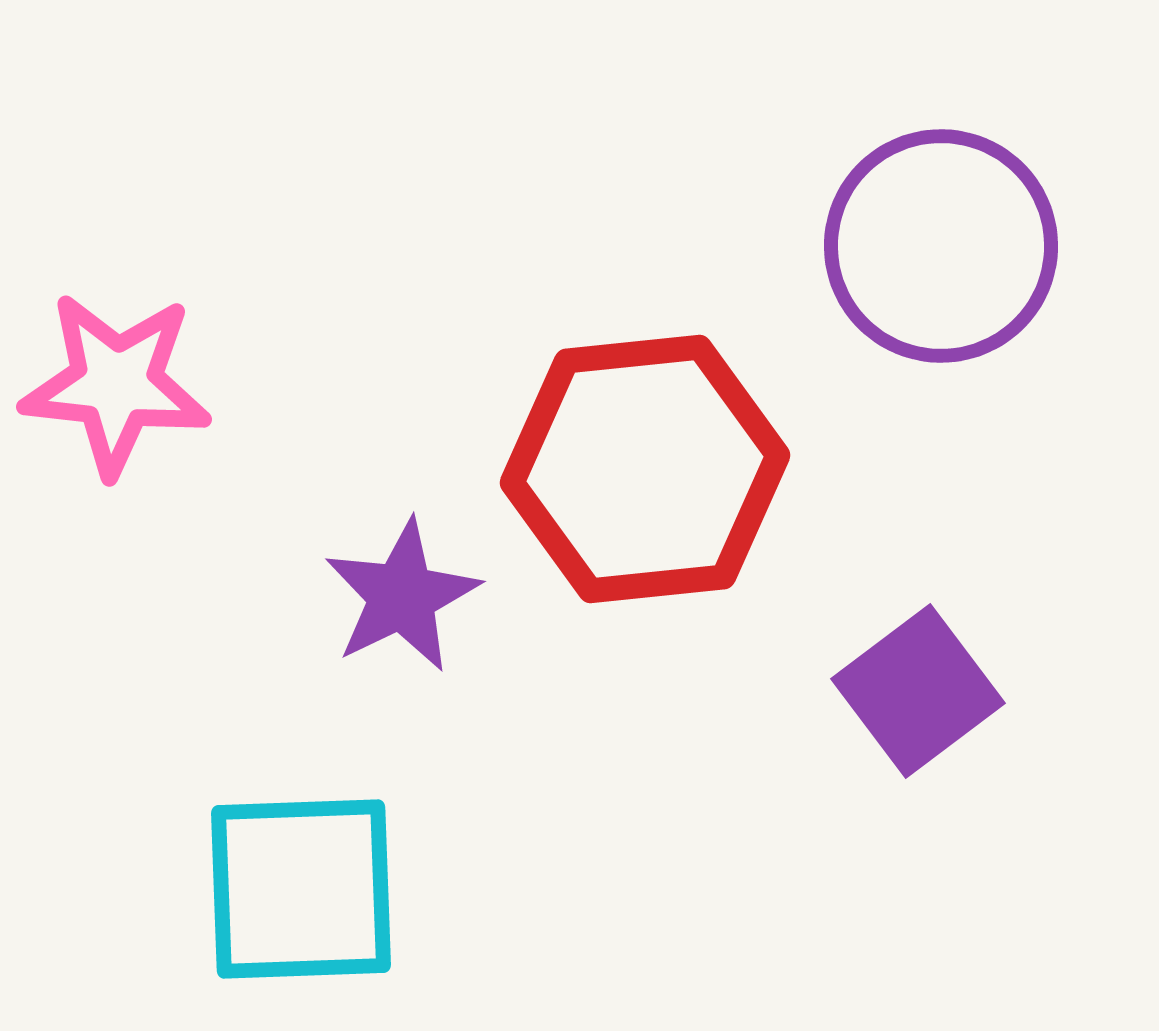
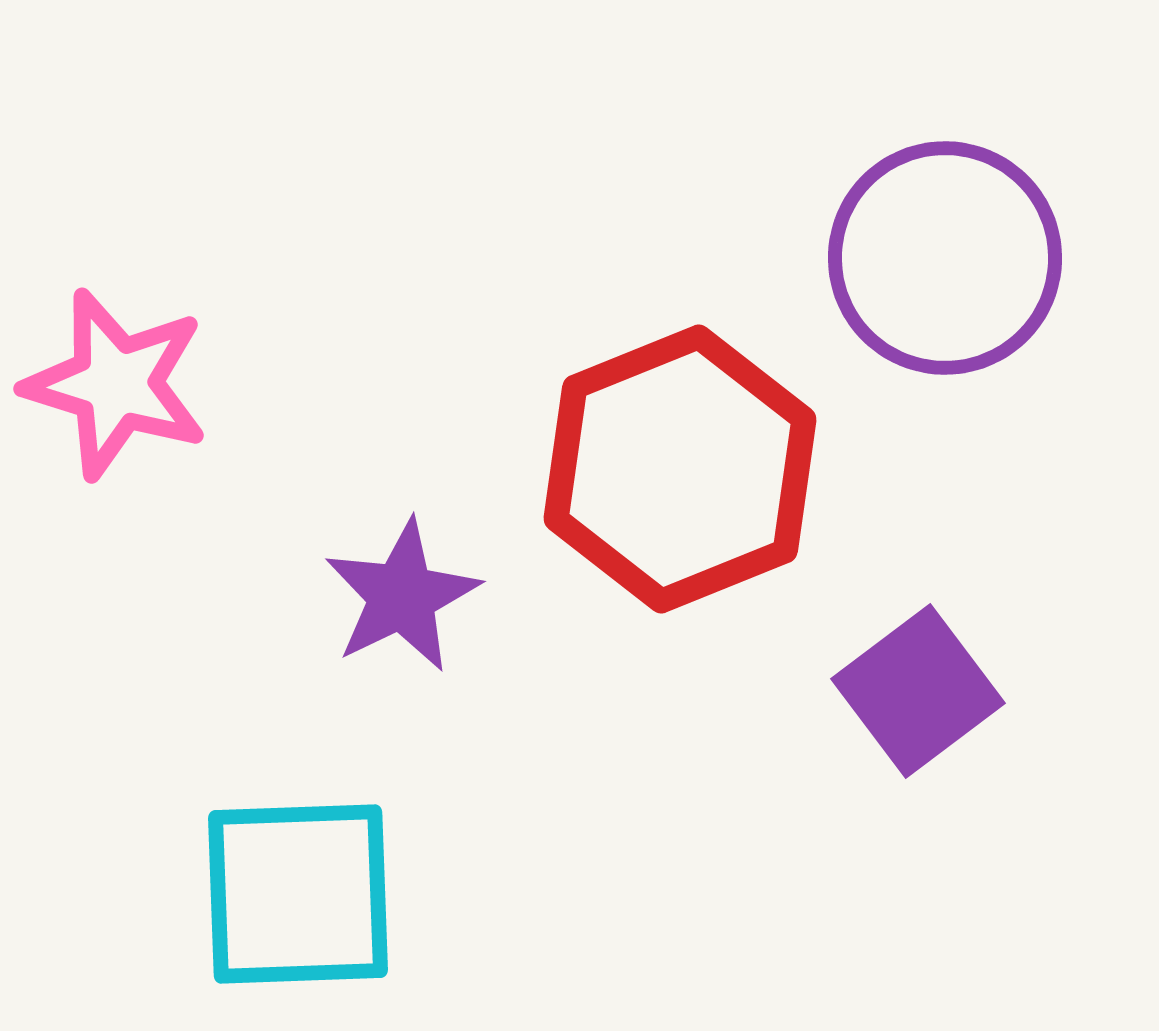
purple circle: moved 4 px right, 12 px down
pink star: rotated 11 degrees clockwise
red hexagon: moved 35 px right; rotated 16 degrees counterclockwise
cyan square: moved 3 px left, 5 px down
